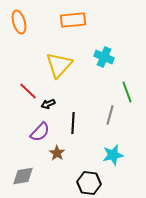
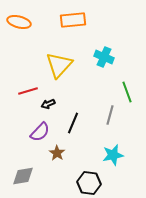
orange ellipse: rotated 60 degrees counterclockwise
red line: rotated 60 degrees counterclockwise
black line: rotated 20 degrees clockwise
